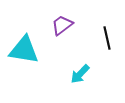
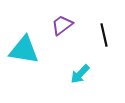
black line: moved 3 px left, 3 px up
